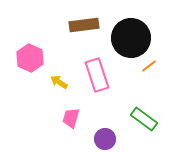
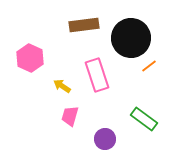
yellow arrow: moved 3 px right, 4 px down
pink trapezoid: moved 1 px left, 2 px up
